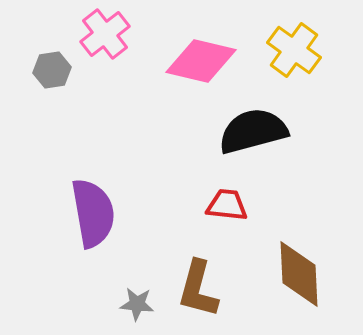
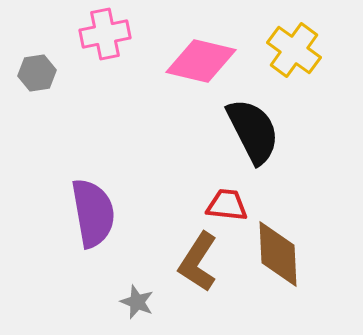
pink cross: rotated 27 degrees clockwise
gray hexagon: moved 15 px left, 3 px down
black semicircle: rotated 78 degrees clockwise
brown diamond: moved 21 px left, 20 px up
brown L-shape: moved 27 px up; rotated 18 degrees clockwise
gray star: moved 2 px up; rotated 16 degrees clockwise
